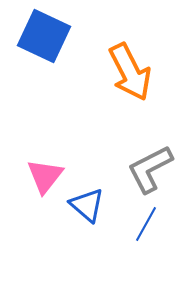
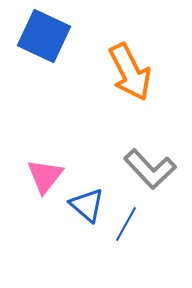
gray L-shape: rotated 106 degrees counterclockwise
blue line: moved 20 px left
